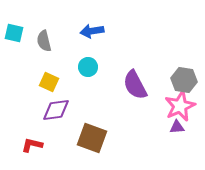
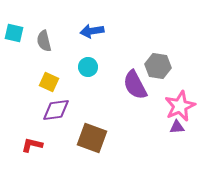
gray hexagon: moved 26 px left, 14 px up
